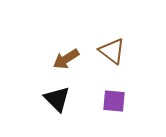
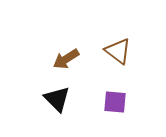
brown triangle: moved 6 px right
purple square: moved 1 px right, 1 px down
